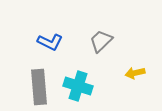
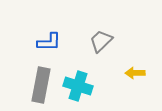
blue L-shape: moved 1 px left; rotated 25 degrees counterclockwise
yellow arrow: rotated 12 degrees clockwise
gray rectangle: moved 2 px right, 2 px up; rotated 16 degrees clockwise
